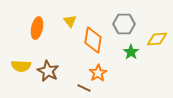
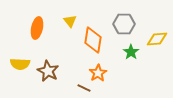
yellow semicircle: moved 1 px left, 2 px up
